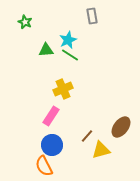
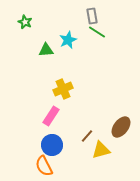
green line: moved 27 px right, 23 px up
